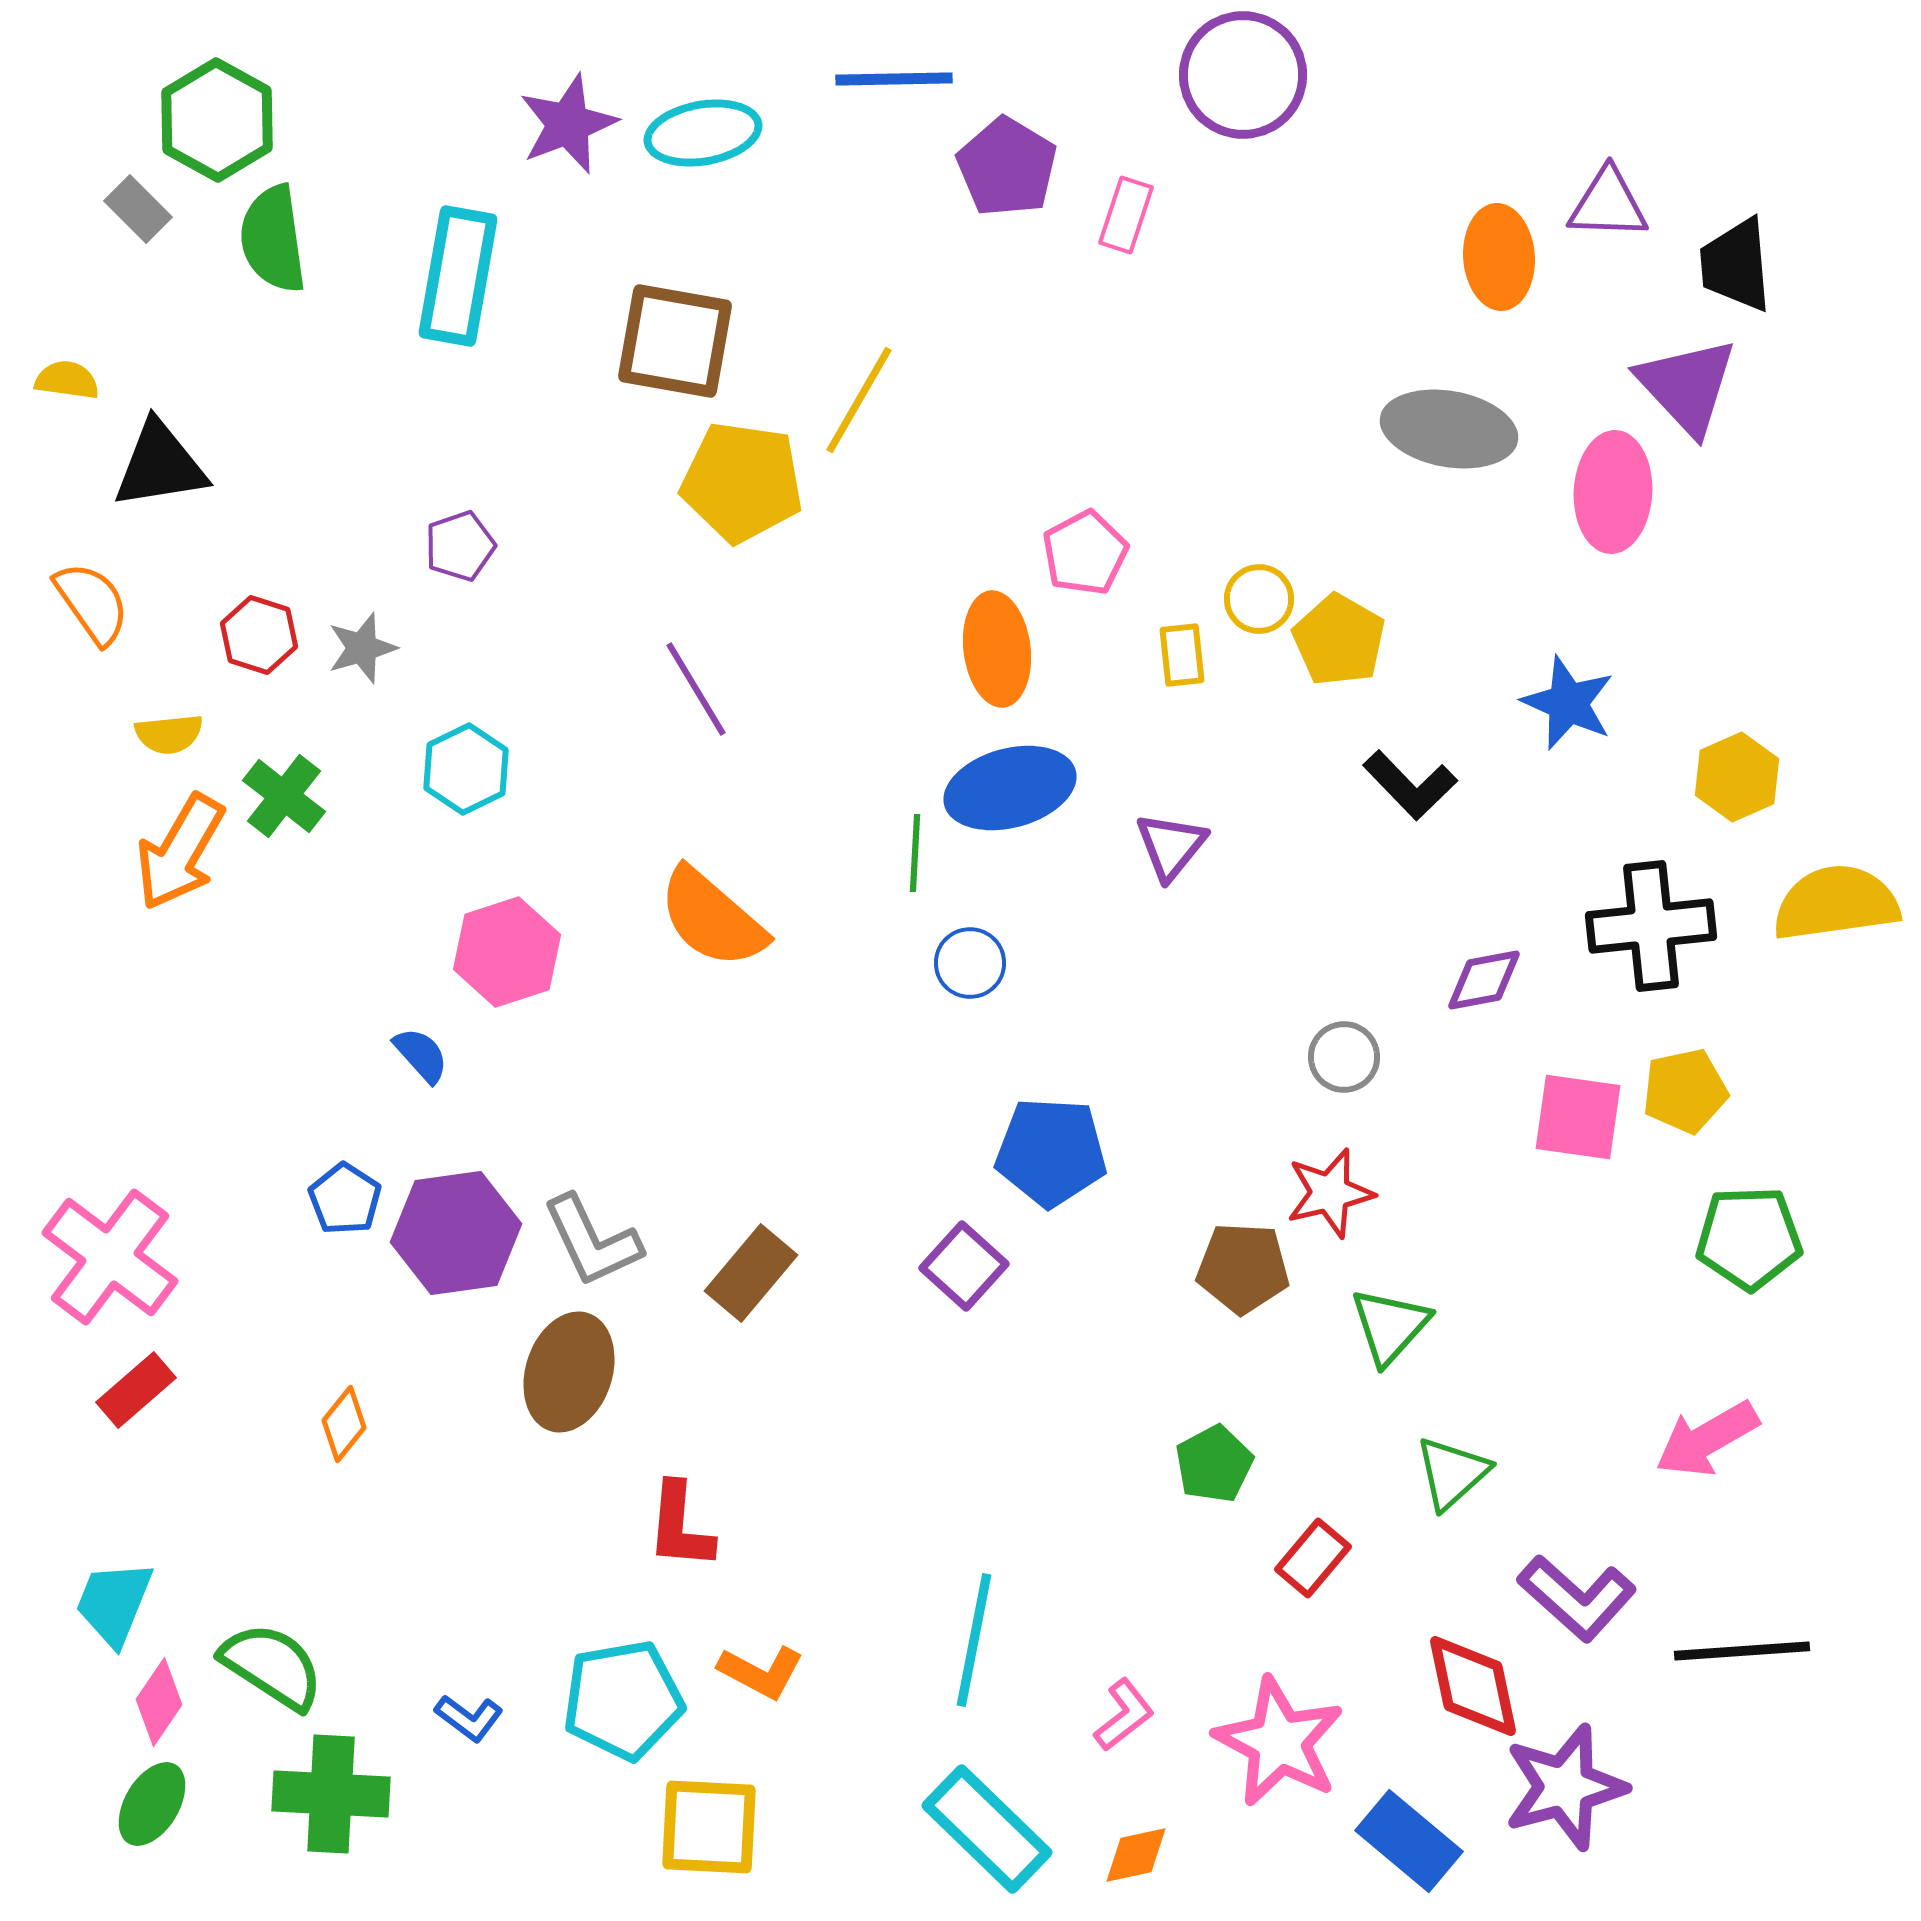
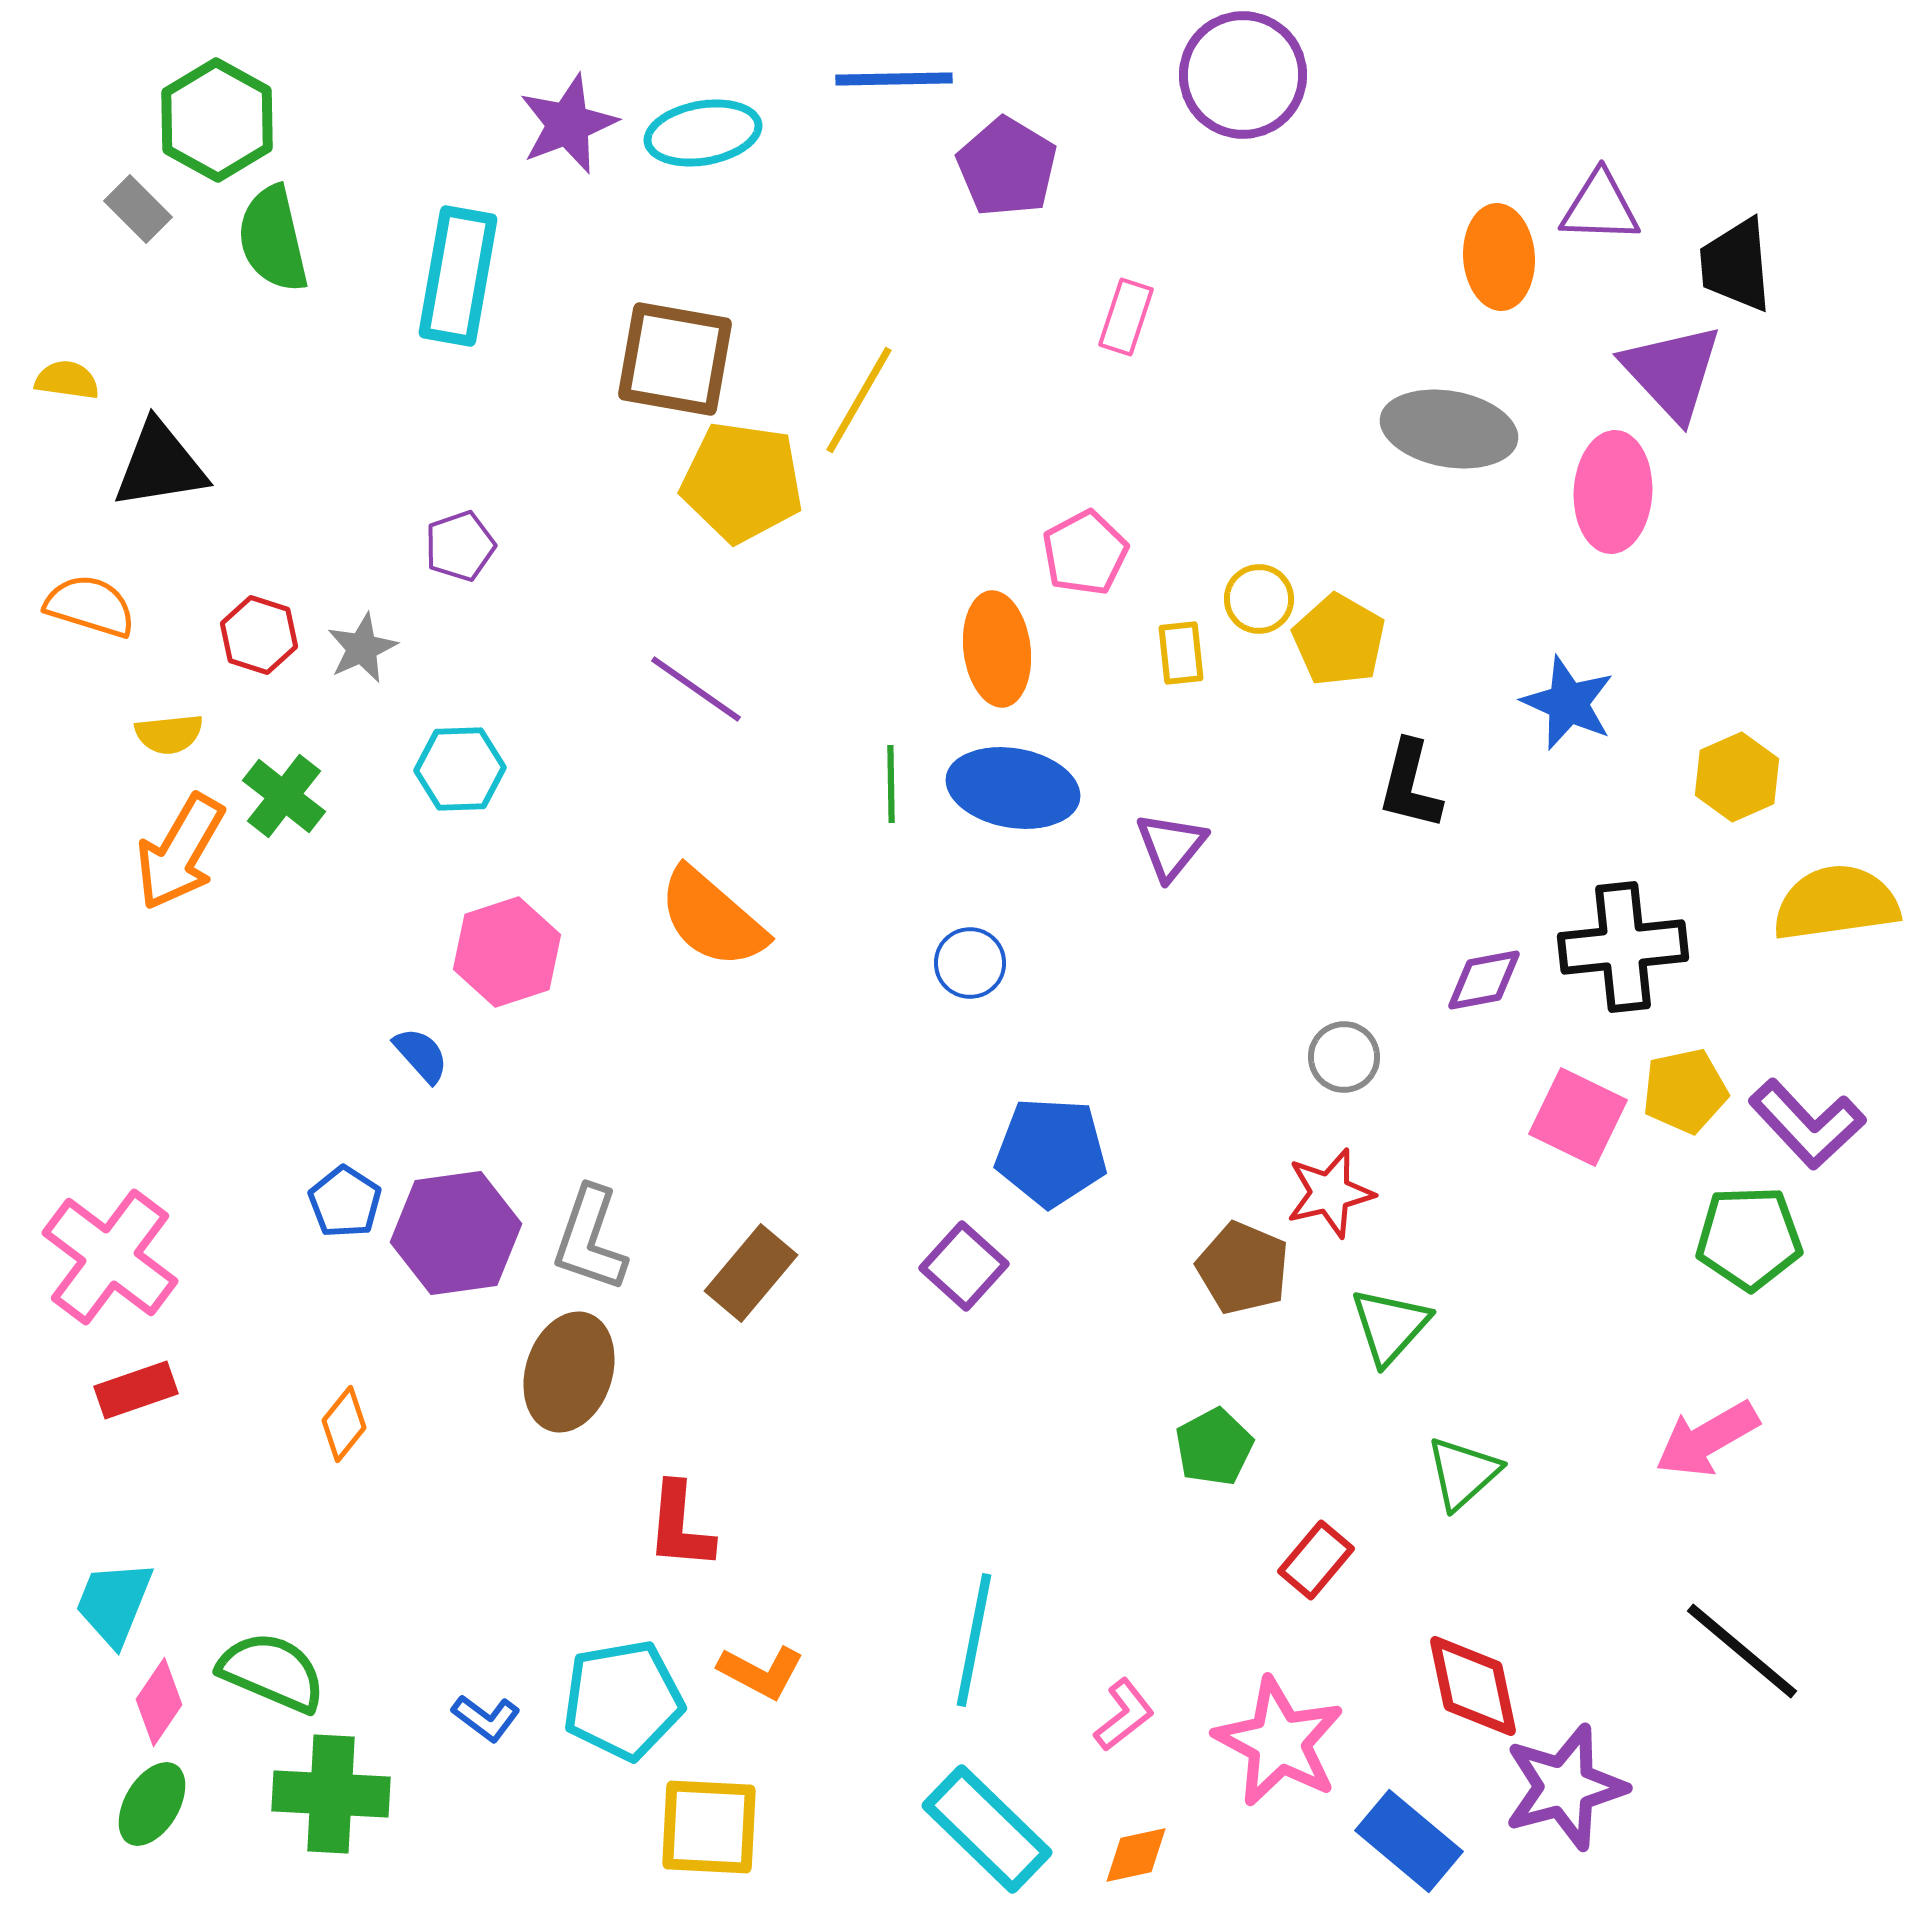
purple triangle at (1608, 204): moved 8 px left, 3 px down
pink rectangle at (1126, 215): moved 102 px down
green semicircle at (273, 239): rotated 5 degrees counterclockwise
brown square at (675, 341): moved 18 px down
purple triangle at (1687, 386): moved 15 px left, 14 px up
orange semicircle at (92, 603): moved 2 px left, 3 px down; rotated 38 degrees counterclockwise
gray star at (362, 648): rotated 8 degrees counterclockwise
yellow rectangle at (1182, 655): moved 1 px left, 2 px up
purple line at (696, 689): rotated 24 degrees counterclockwise
cyan hexagon at (466, 769): moved 6 px left; rotated 24 degrees clockwise
black L-shape at (1410, 785): rotated 58 degrees clockwise
blue ellipse at (1010, 788): moved 3 px right; rotated 25 degrees clockwise
green line at (915, 853): moved 24 px left, 69 px up; rotated 4 degrees counterclockwise
black cross at (1651, 926): moved 28 px left, 21 px down
pink square at (1578, 1117): rotated 18 degrees clockwise
blue pentagon at (345, 1199): moved 3 px down
gray L-shape at (592, 1241): moved 2 px left, 2 px up; rotated 44 degrees clockwise
brown pentagon at (1243, 1268): rotated 20 degrees clockwise
red rectangle at (136, 1390): rotated 22 degrees clockwise
green pentagon at (1214, 1464): moved 17 px up
green triangle at (1452, 1473): moved 11 px right
red rectangle at (1313, 1558): moved 3 px right, 2 px down
purple L-shape at (1577, 1598): moved 230 px right, 474 px up; rotated 5 degrees clockwise
black line at (1742, 1651): rotated 44 degrees clockwise
green semicircle at (272, 1666): moved 6 px down; rotated 10 degrees counterclockwise
blue L-shape at (469, 1718): moved 17 px right
